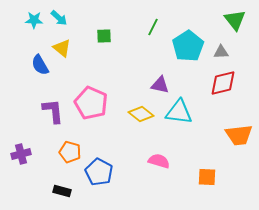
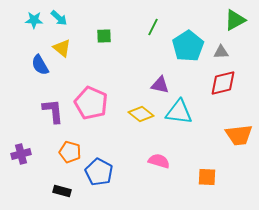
green triangle: rotated 40 degrees clockwise
